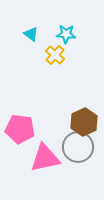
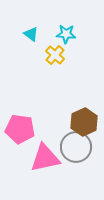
gray circle: moved 2 px left
